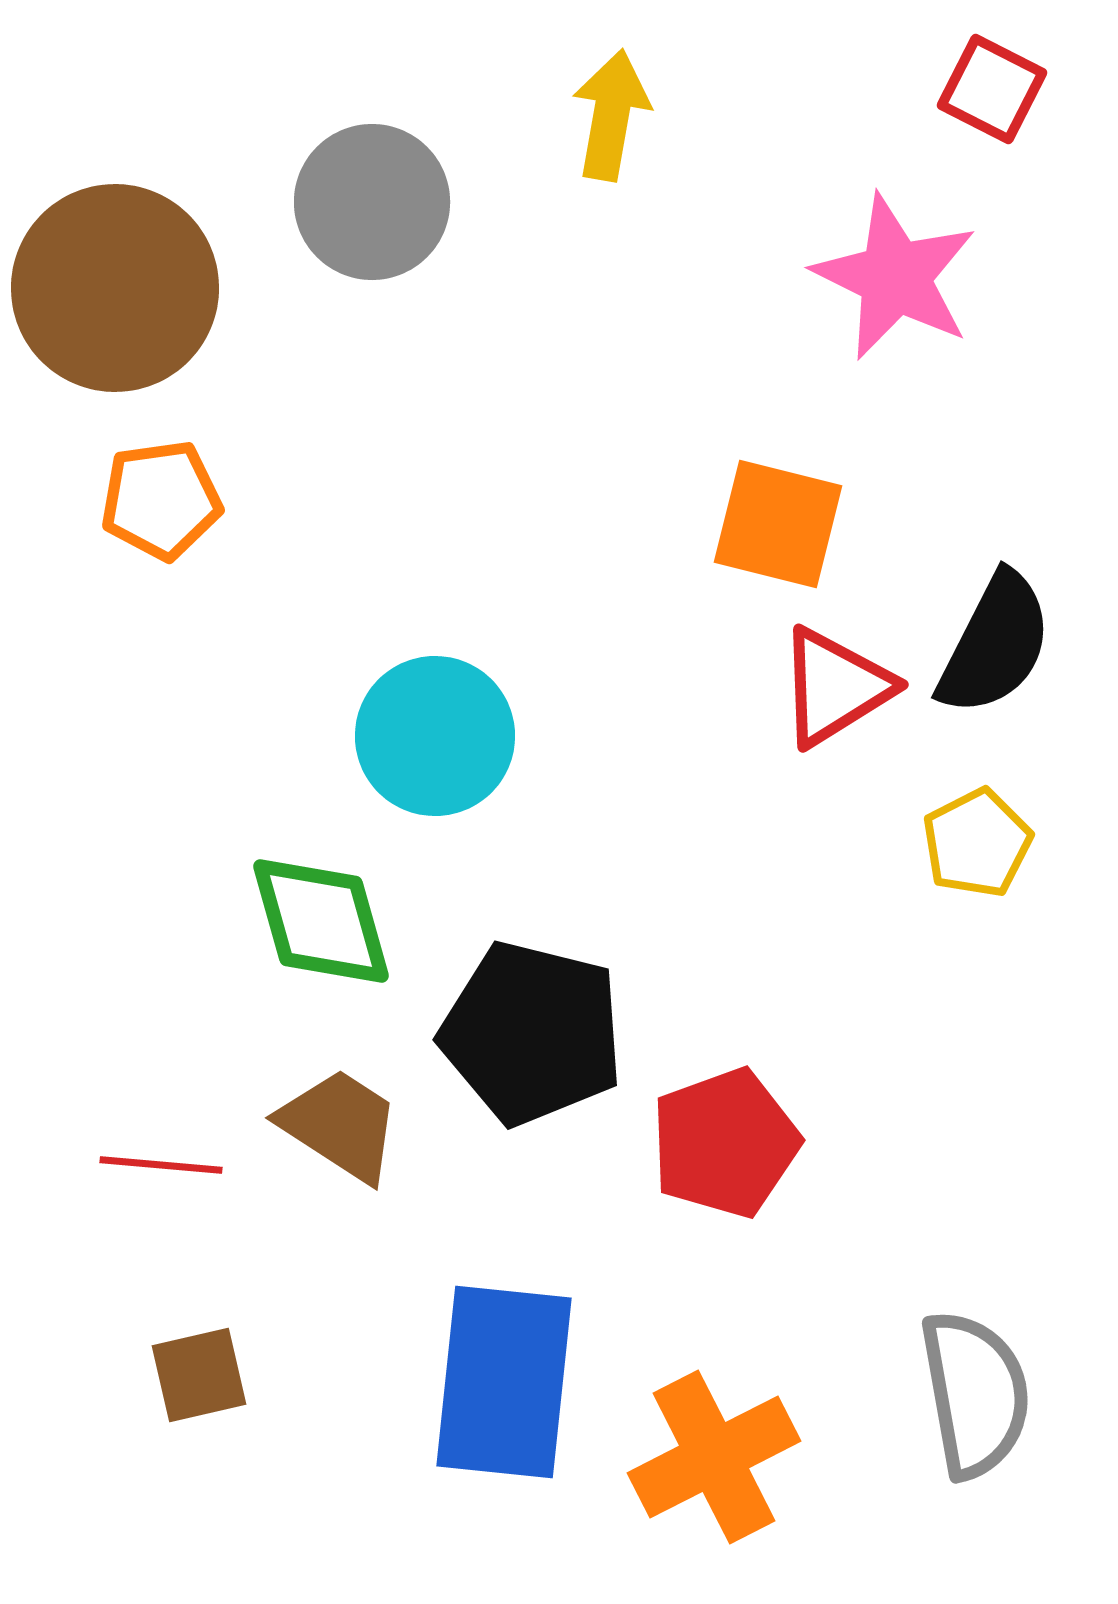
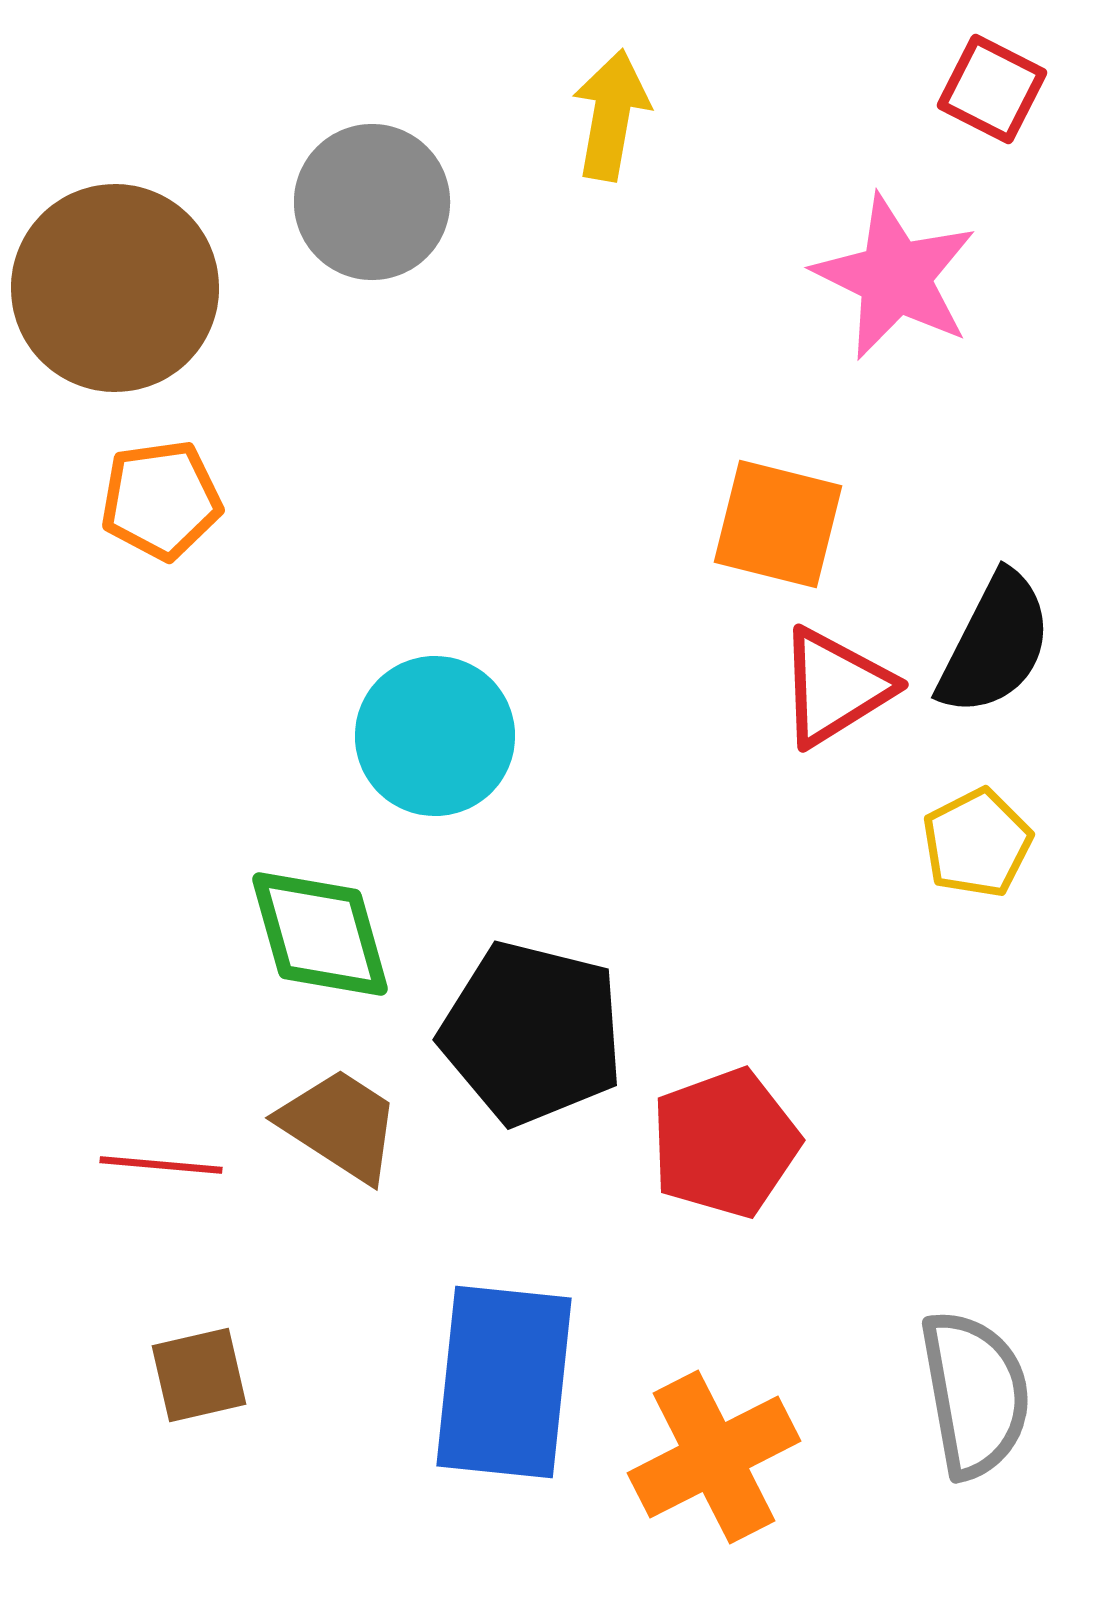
green diamond: moved 1 px left, 13 px down
